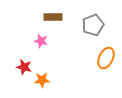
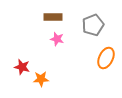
pink star: moved 16 px right, 2 px up
red star: moved 2 px left
orange star: moved 1 px left, 1 px up
